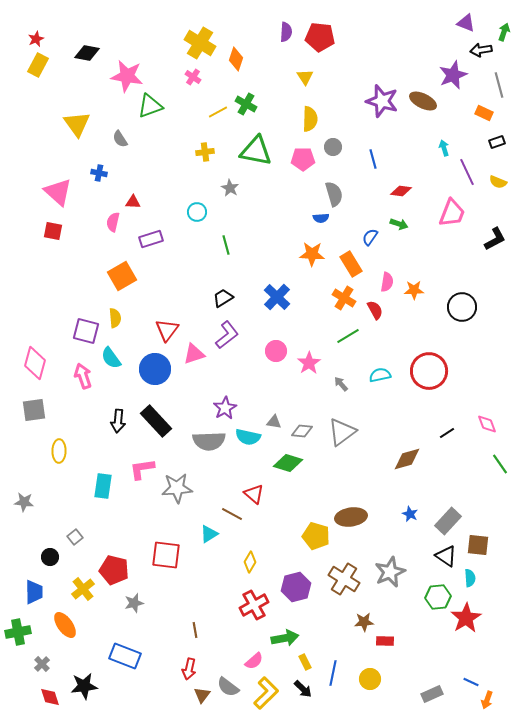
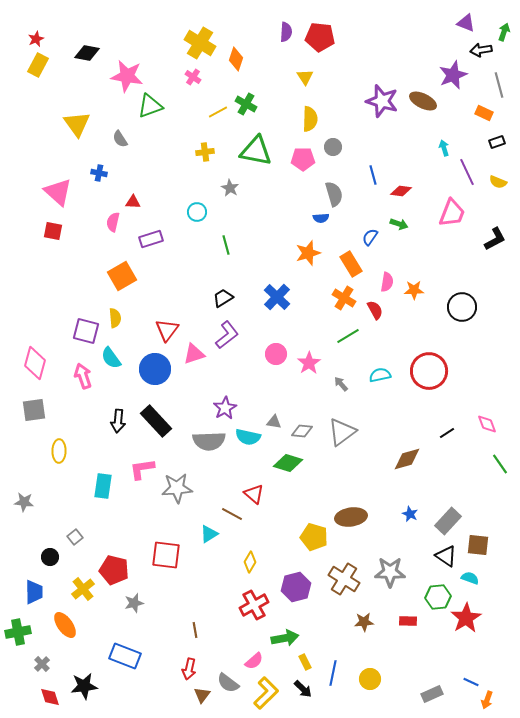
blue line at (373, 159): moved 16 px down
orange star at (312, 254): moved 4 px left, 1 px up; rotated 20 degrees counterclockwise
pink circle at (276, 351): moved 3 px down
yellow pentagon at (316, 536): moved 2 px left, 1 px down
gray star at (390, 572): rotated 24 degrees clockwise
cyan semicircle at (470, 578): rotated 66 degrees counterclockwise
red rectangle at (385, 641): moved 23 px right, 20 px up
gray semicircle at (228, 687): moved 4 px up
